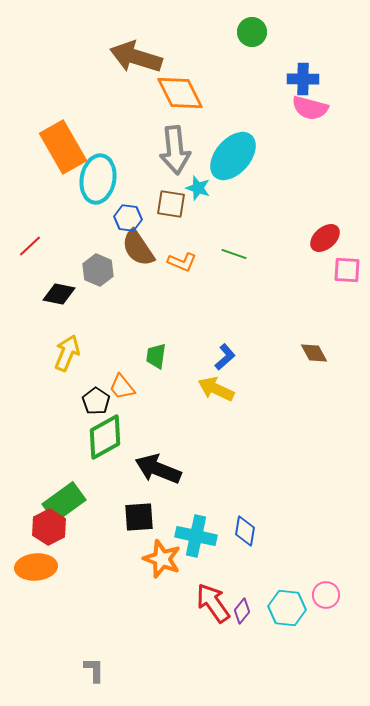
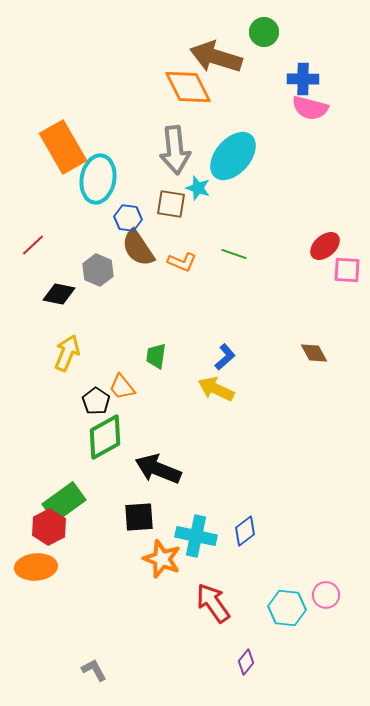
green circle at (252, 32): moved 12 px right
brown arrow at (136, 57): moved 80 px right
orange diamond at (180, 93): moved 8 px right, 6 px up
red ellipse at (325, 238): moved 8 px down
red line at (30, 246): moved 3 px right, 1 px up
blue diamond at (245, 531): rotated 44 degrees clockwise
purple diamond at (242, 611): moved 4 px right, 51 px down
gray L-shape at (94, 670): rotated 28 degrees counterclockwise
